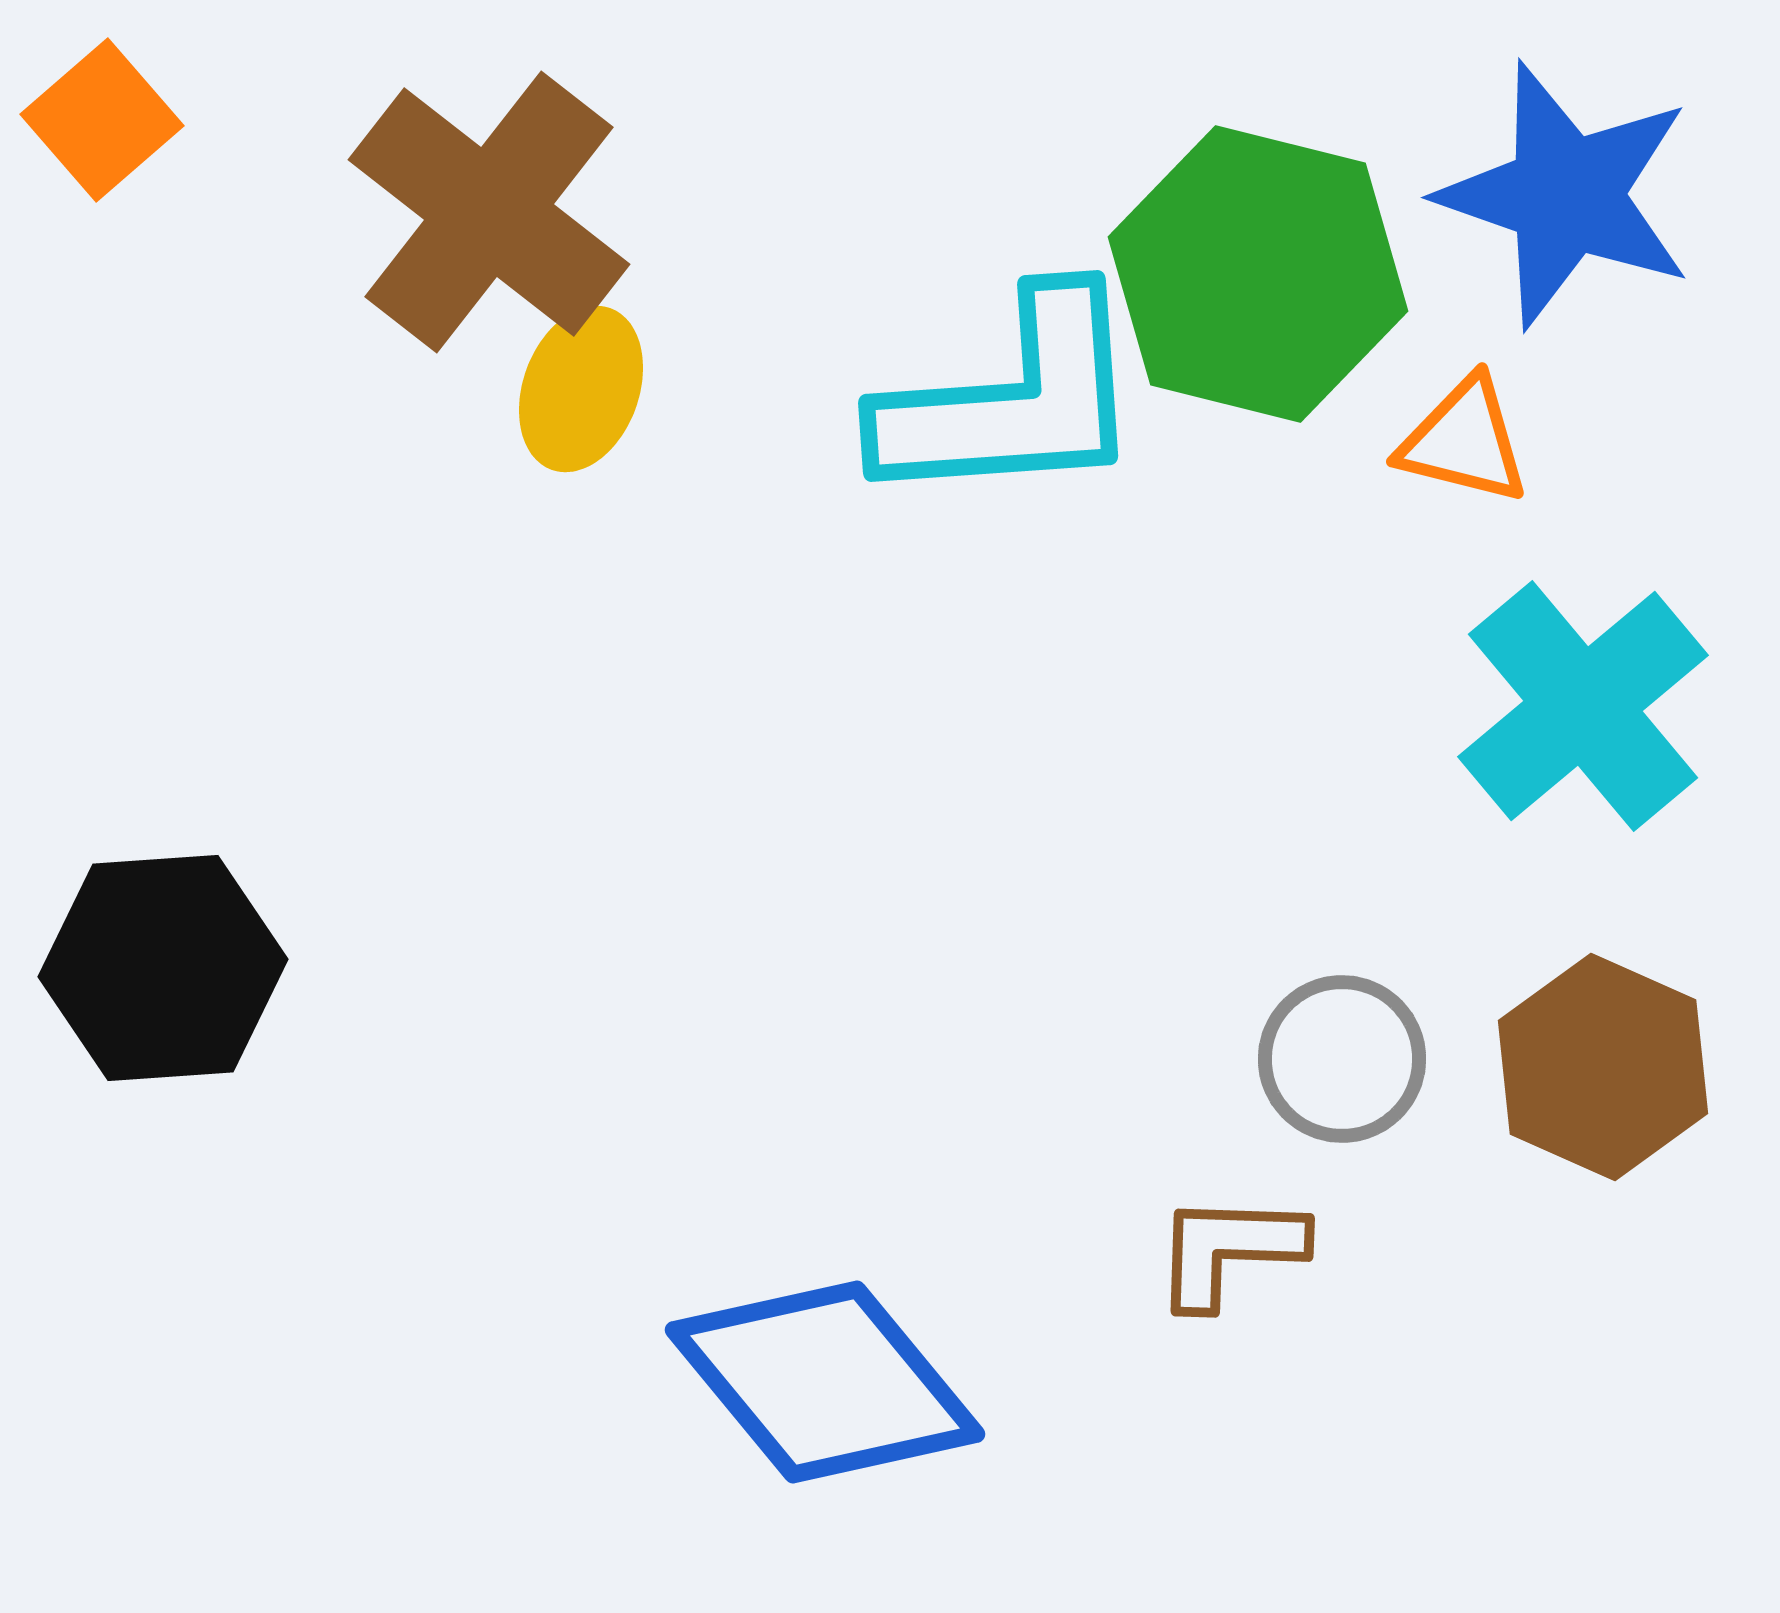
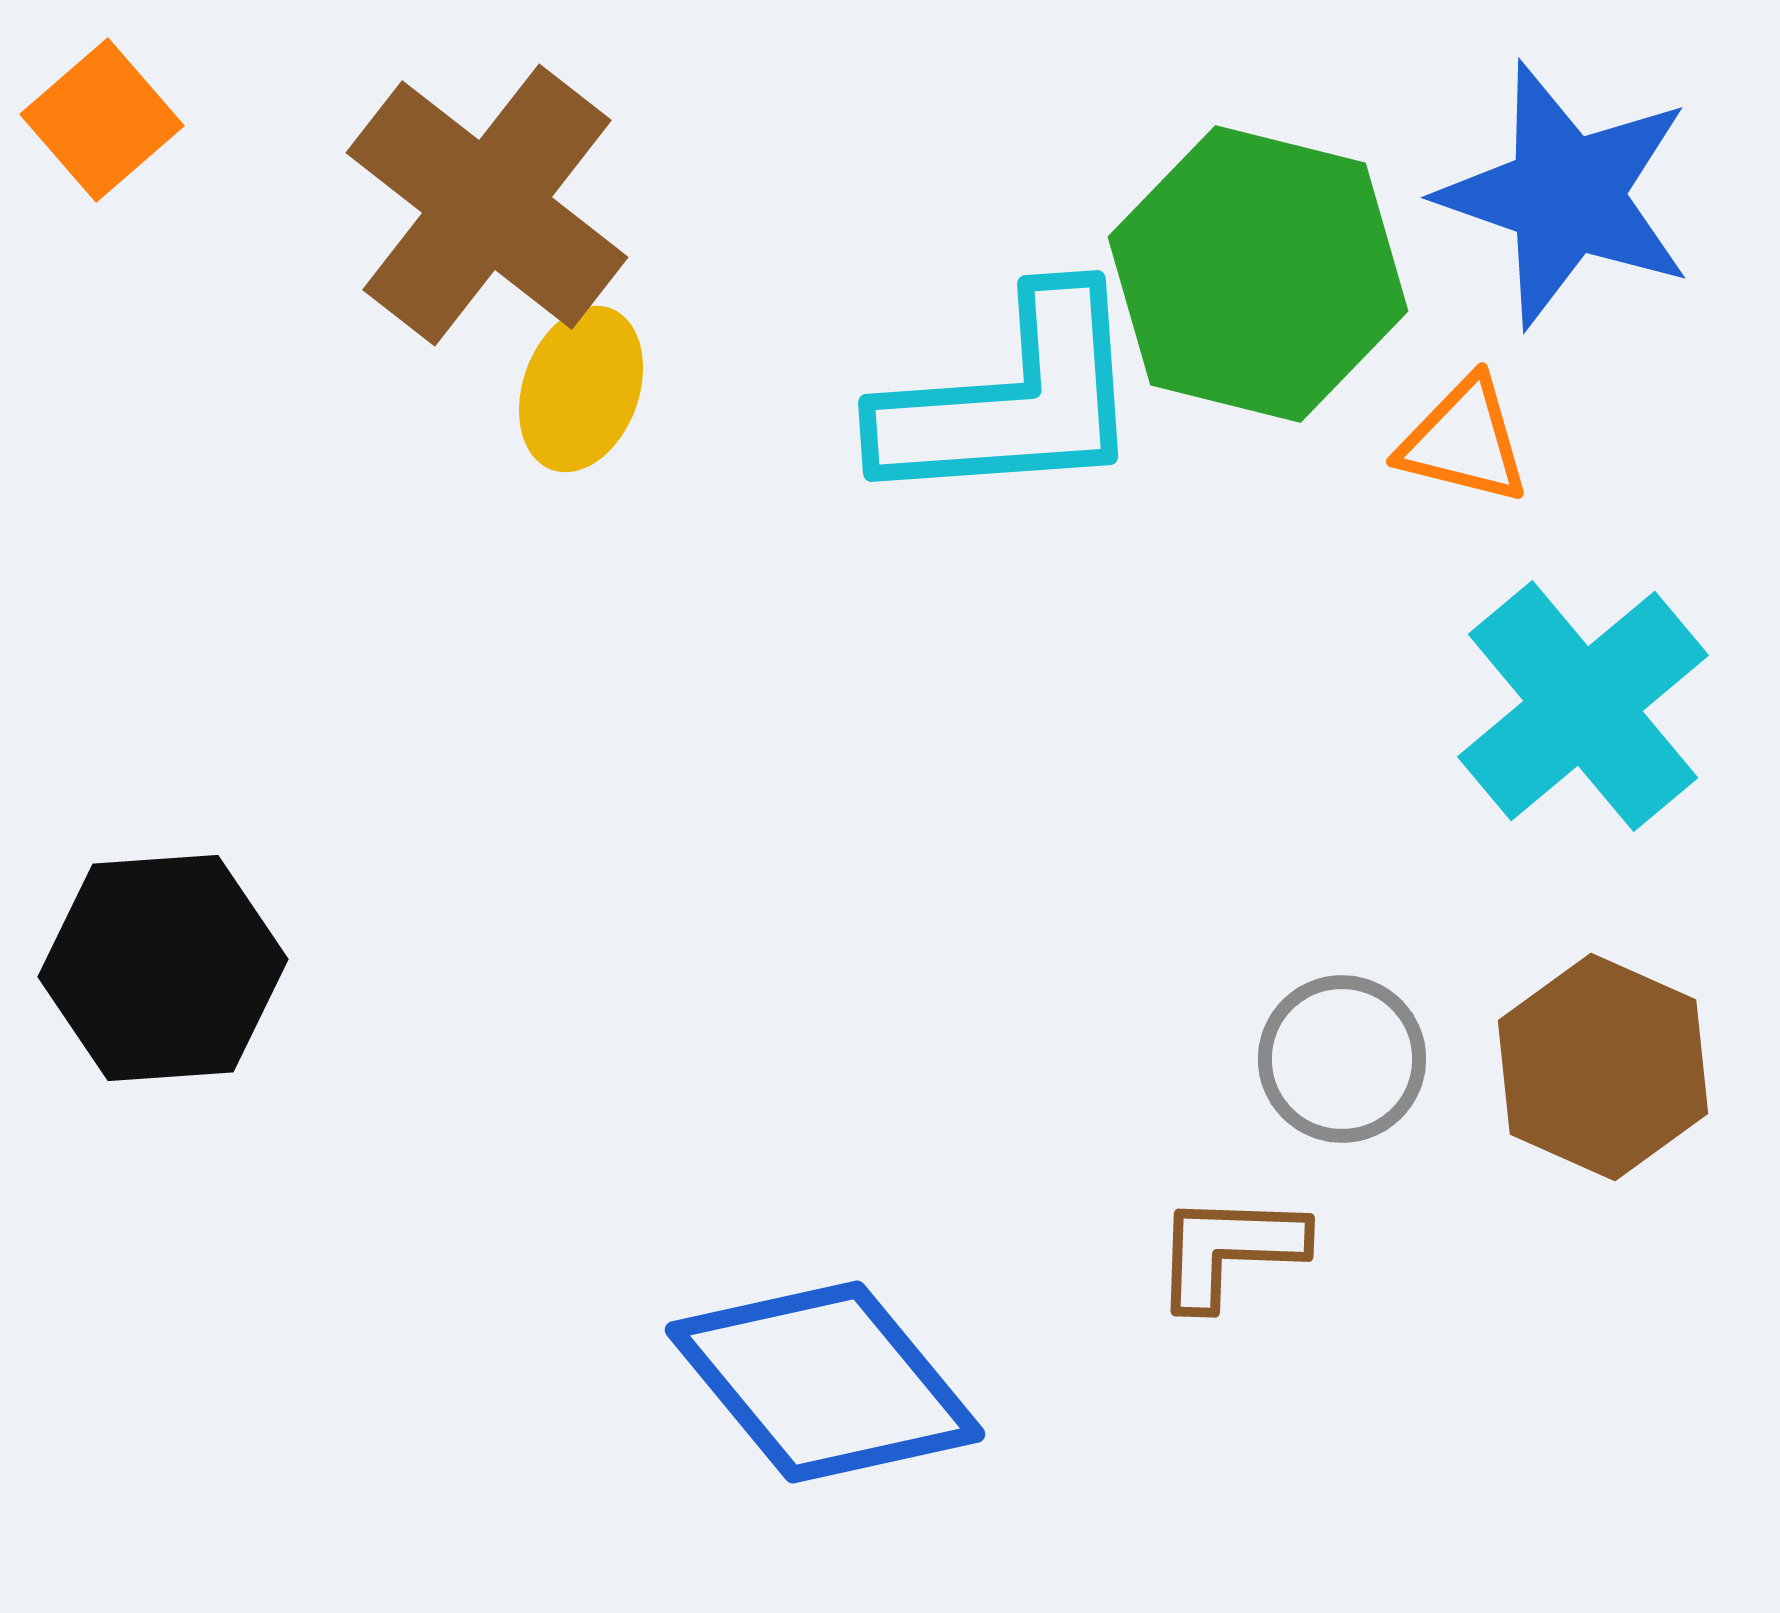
brown cross: moved 2 px left, 7 px up
